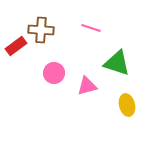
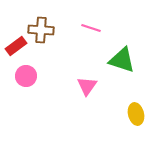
green triangle: moved 5 px right, 3 px up
pink circle: moved 28 px left, 3 px down
pink triangle: rotated 40 degrees counterclockwise
yellow ellipse: moved 9 px right, 9 px down
